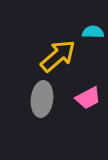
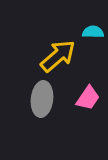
pink trapezoid: rotated 28 degrees counterclockwise
